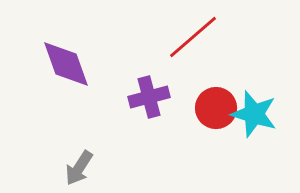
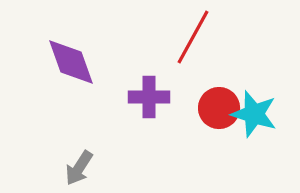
red line: rotated 20 degrees counterclockwise
purple diamond: moved 5 px right, 2 px up
purple cross: rotated 15 degrees clockwise
red circle: moved 3 px right
